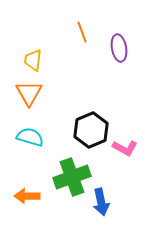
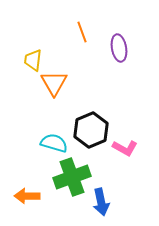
orange triangle: moved 25 px right, 10 px up
cyan semicircle: moved 24 px right, 6 px down
